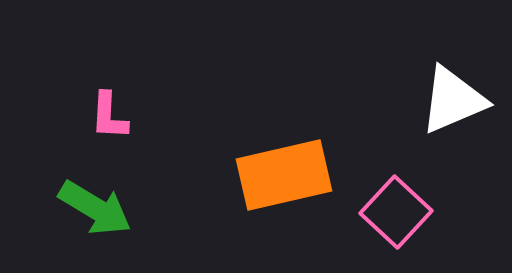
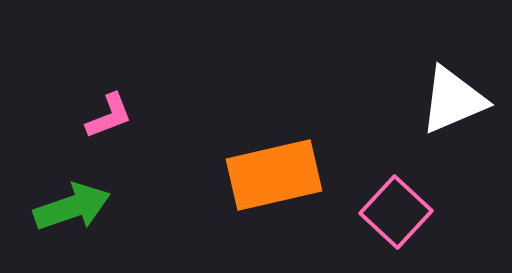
pink L-shape: rotated 114 degrees counterclockwise
orange rectangle: moved 10 px left
green arrow: moved 23 px left, 1 px up; rotated 50 degrees counterclockwise
